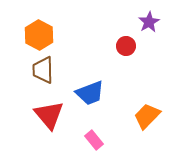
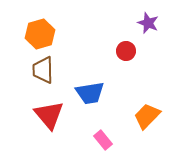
purple star: moved 1 px left, 1 px down; rotated 20 degrees counterclockwise
orange hexagon: moved 1 px right, 1 px up; rotated 16 degrees clockwise
red circle: moved 5 px down
blue trapezoid: rotated 12 degrees clockwise
pink rectangle: moved 9 px right
